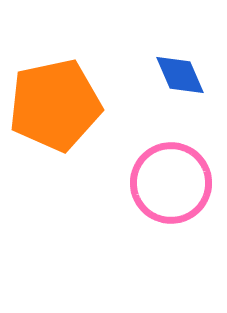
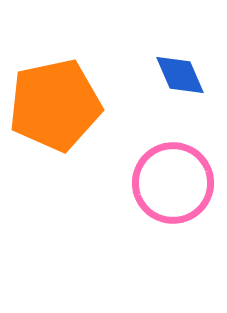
pink circle: moved 2 px right
